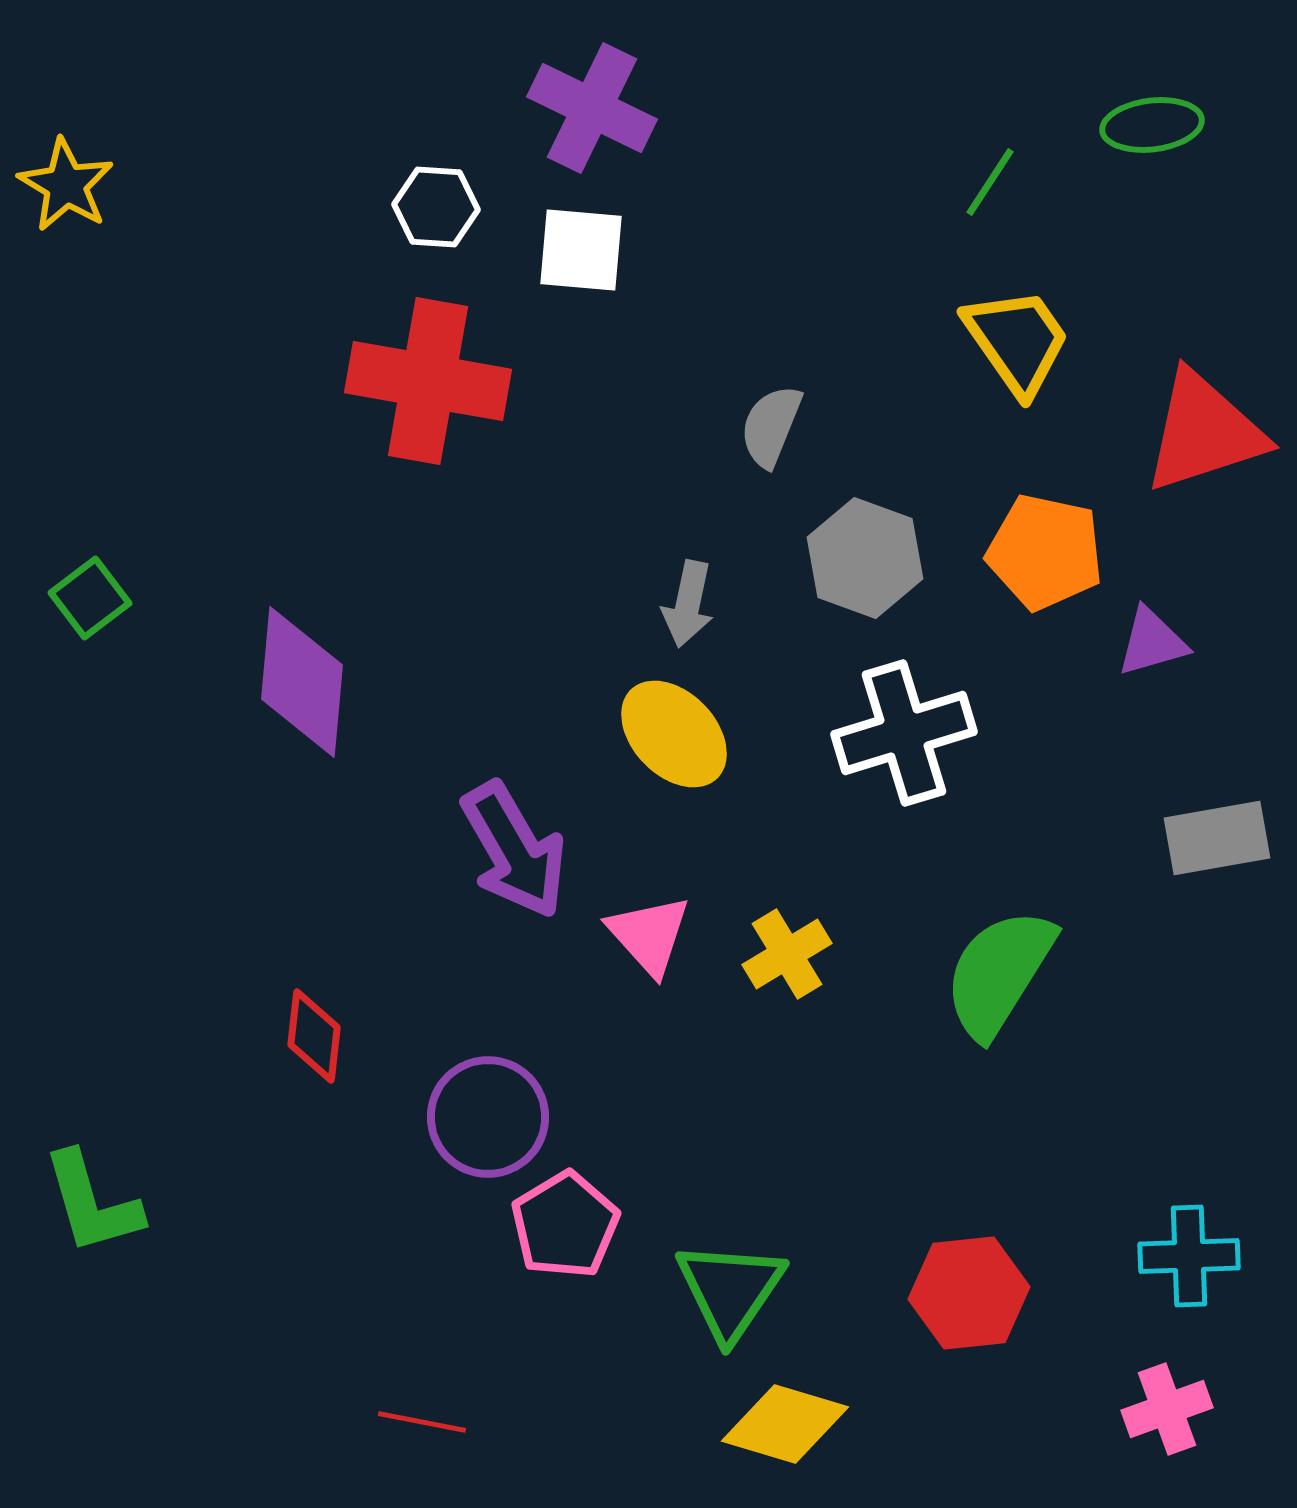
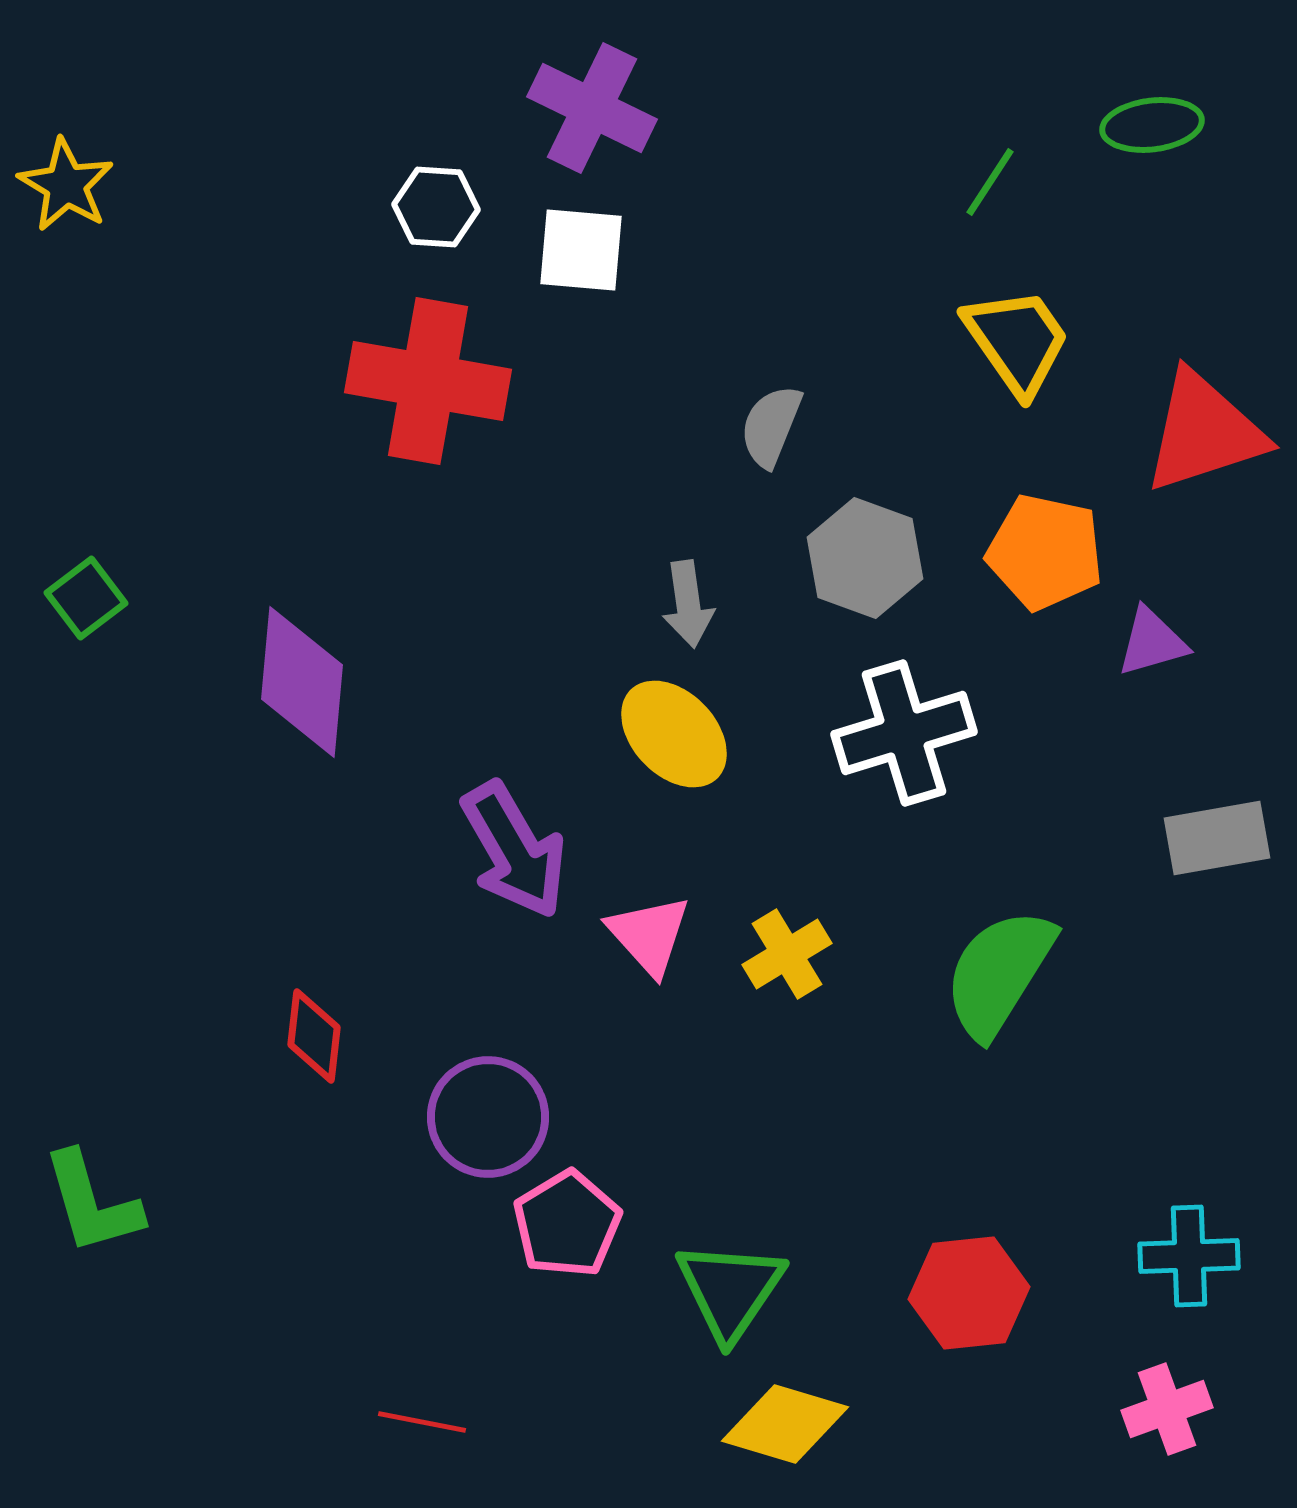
green square: moved 4 px left
gray arrow: rotated 20 degrees counterclockwise
pink pentagon: moved 2 px right, 1 px up
